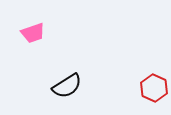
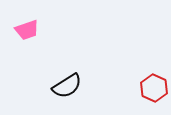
pink trapezoid: moved 6 px left, 3 px up
